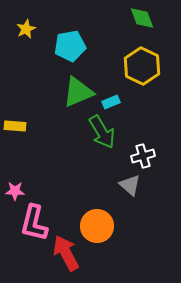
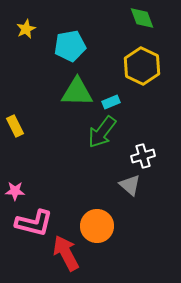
green triangle: moved 1 px left; rotated 24 degrees clockwise
yellow rectangle: rotated 60 degrees clockwise
green arrow: rotated 68 degrees clockwise
pink L-shape: rotated 90 degrees counterclockwise
